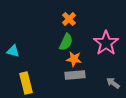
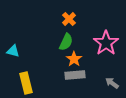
orange star: rotated 28 degrees clockwise
gray arrow: moved 1 px left
